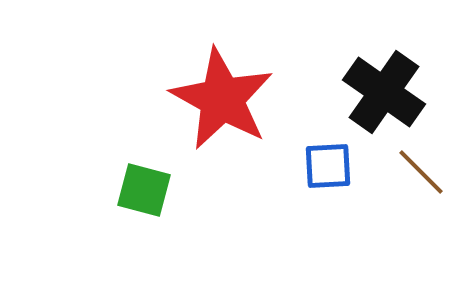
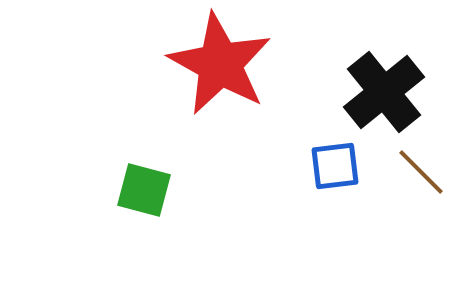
black cross: rotated 16 degrees clockwise
red star: moved 2 px left, 35 px up
blue square: moved 7 px right; rotated 4 degrees counterclockwise
